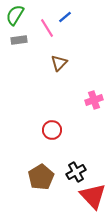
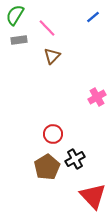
blue line: moved 28 px right
pink line: rotated 12 degrees counterclockwise
brown triangle: moved 7 px left, 7 px up
pink cross: moved 3 px right, 3 px up; rotated 12 degrees counterclockwise
red circle: moved 1 px right, 4 px down
black cross: moved 1 px left, 13 px up
brown pentagon: moved 6 px right, 10 px up
